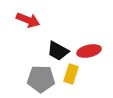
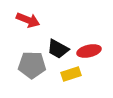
black trapezoid: moved 2 px up
yellow rectangle: rotated 54 degrees clockwise
gray pentagon: moved 9 px left, 14 px up
